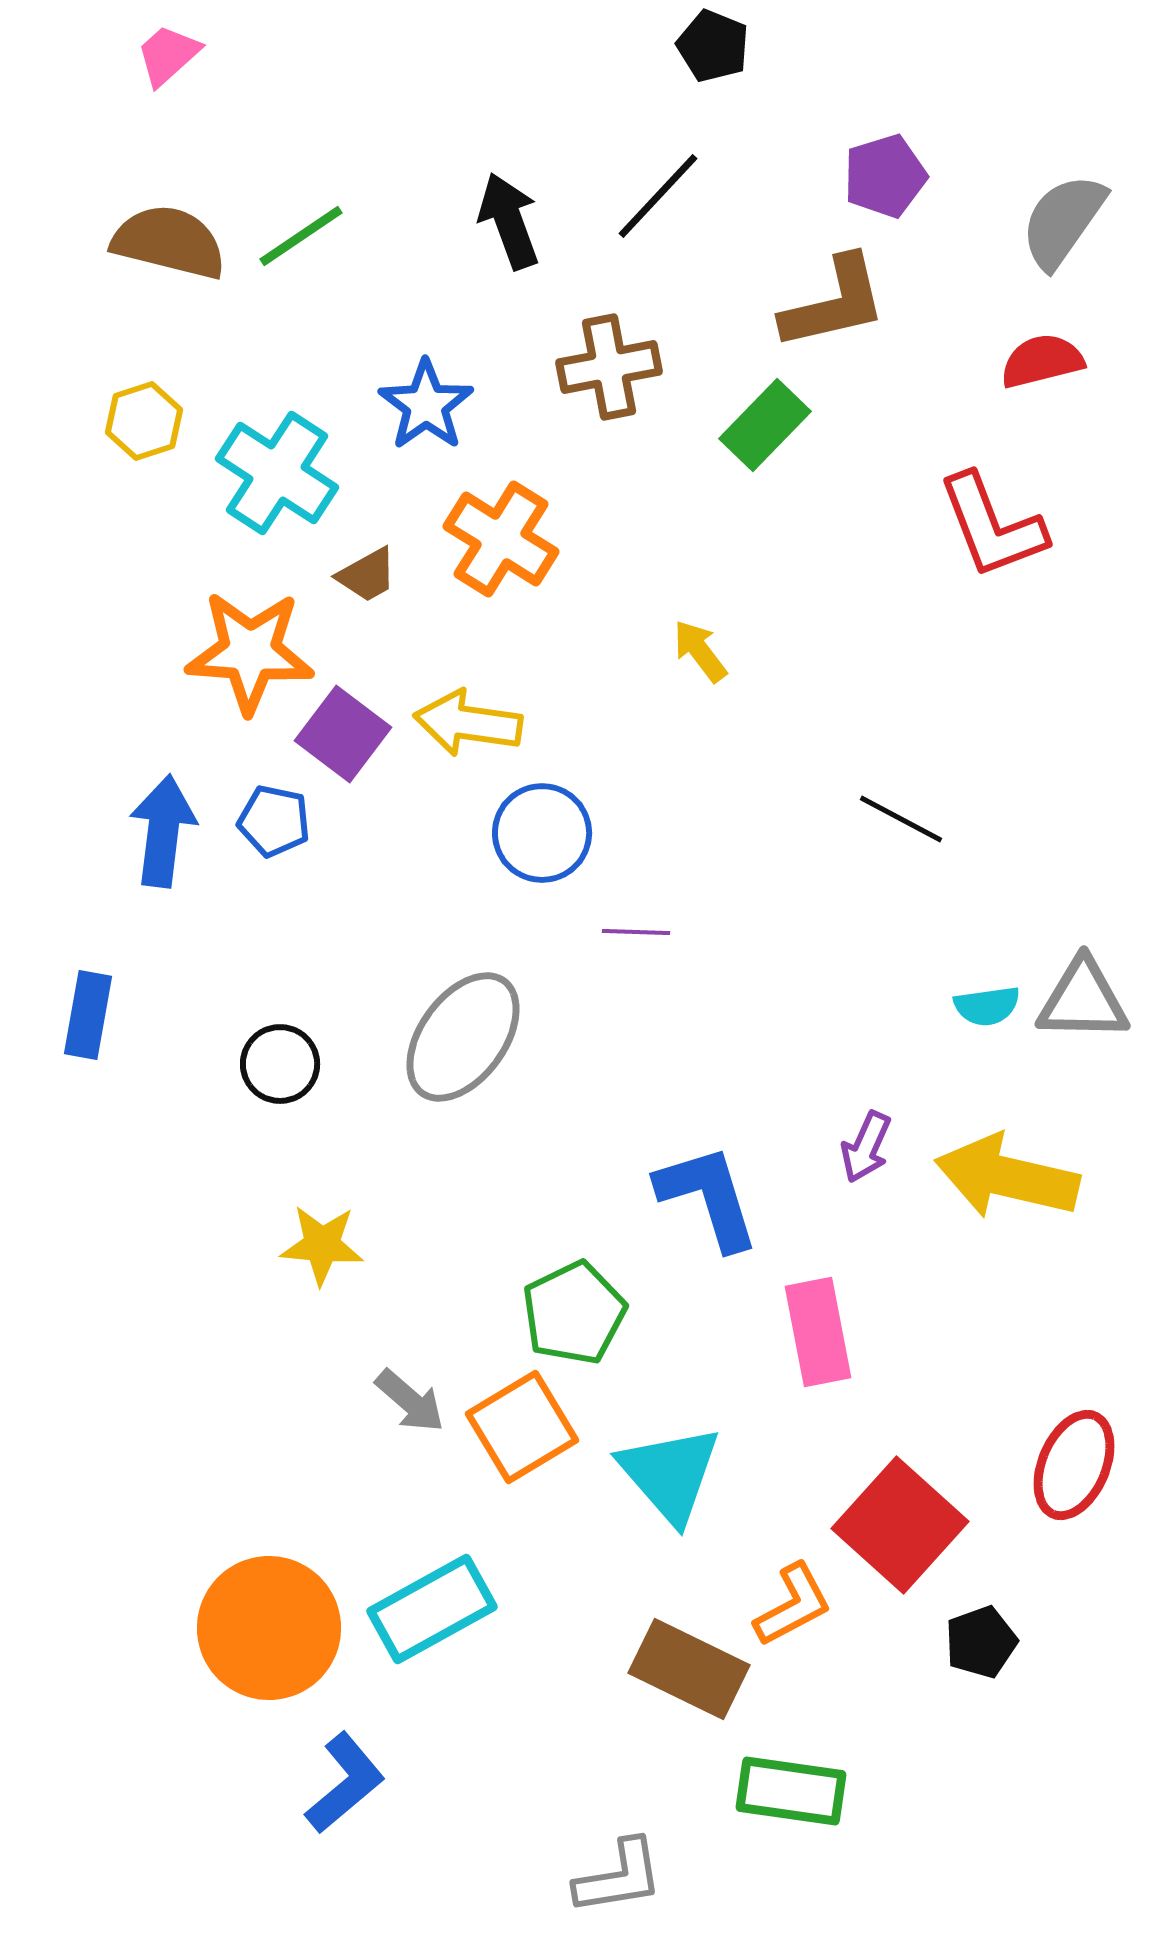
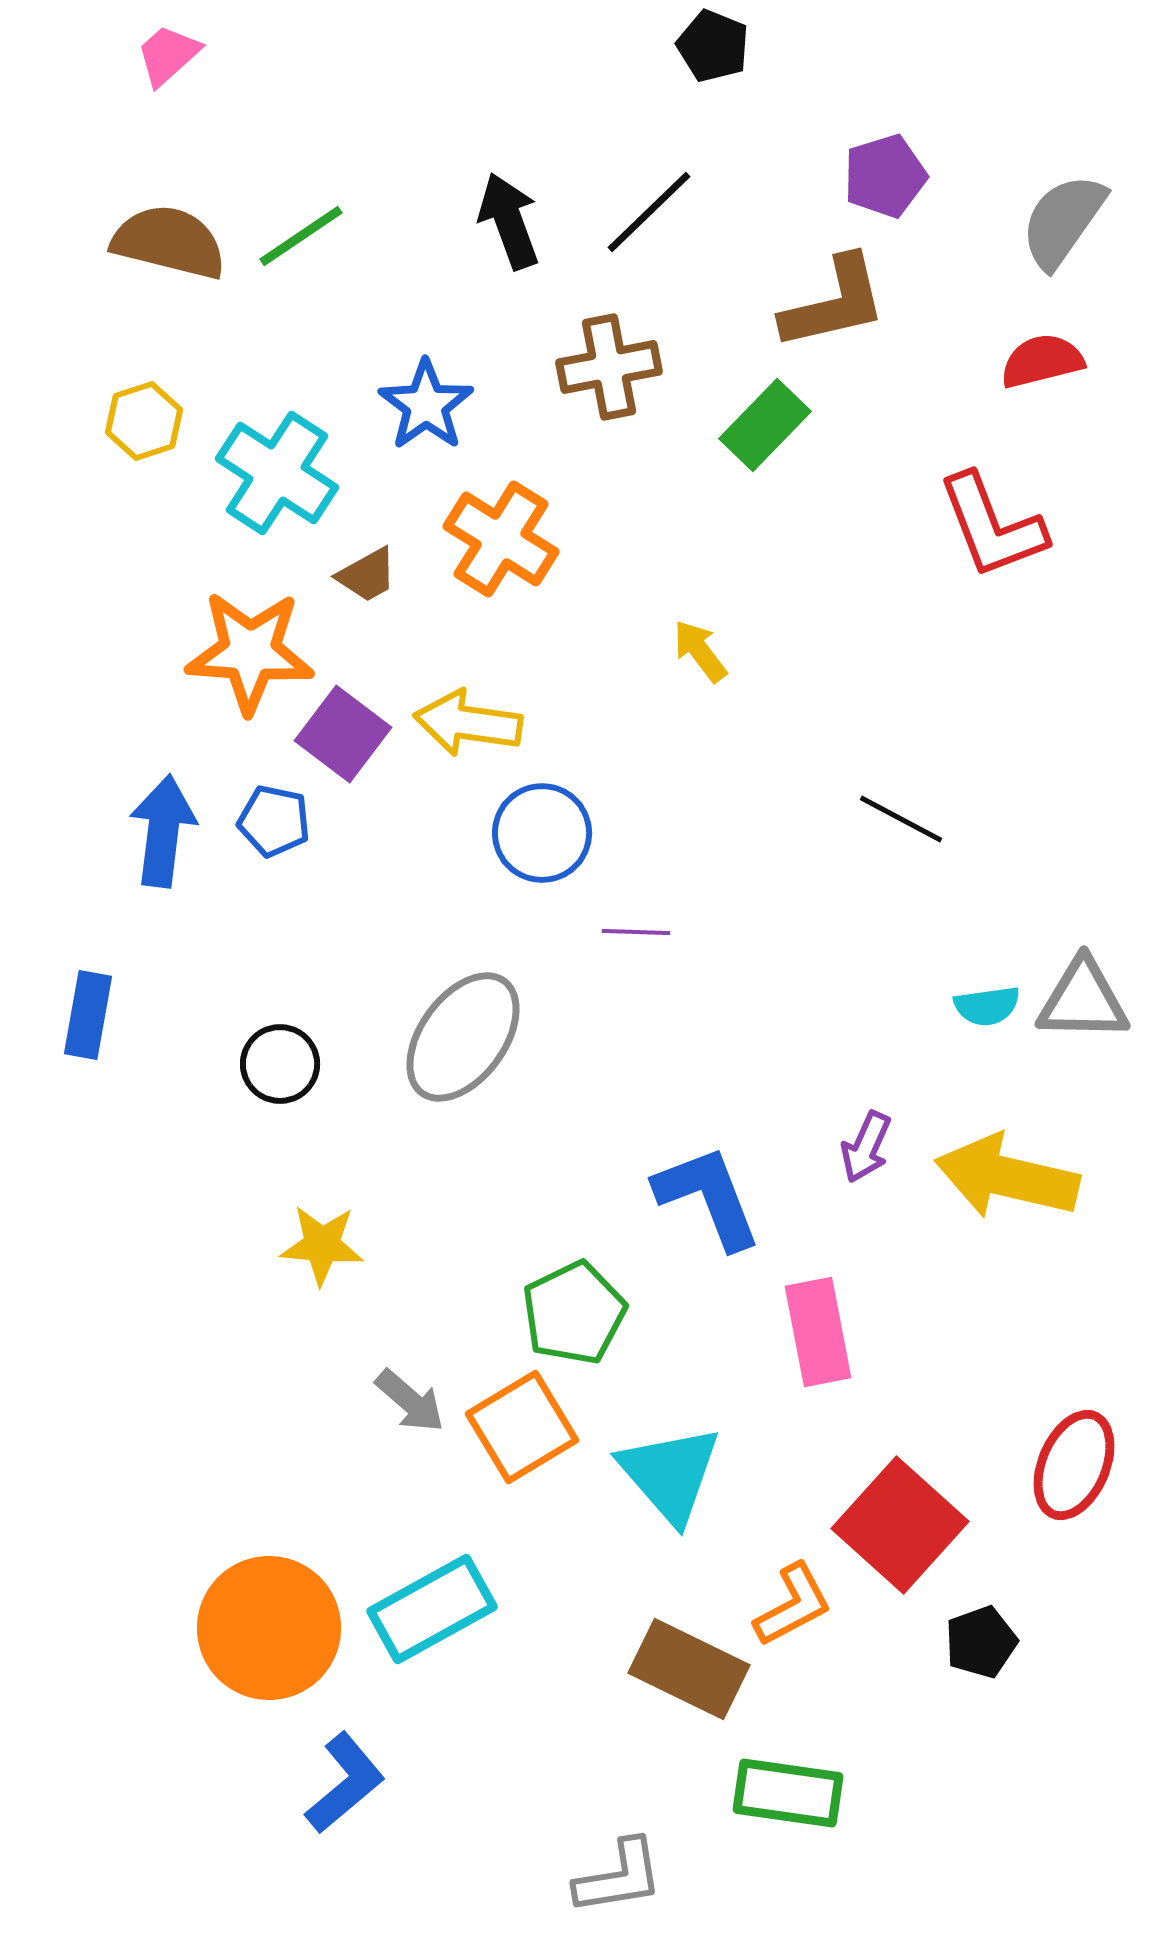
black line at (658, 196): moved 9 px left, 16 px down; rotated 3 degrees clockwise
blue L-shape at (708, 1197): rotated 4 degrees counterclockwise
green rectangle at (791, 1791): moved 3 px left, 2 px down
